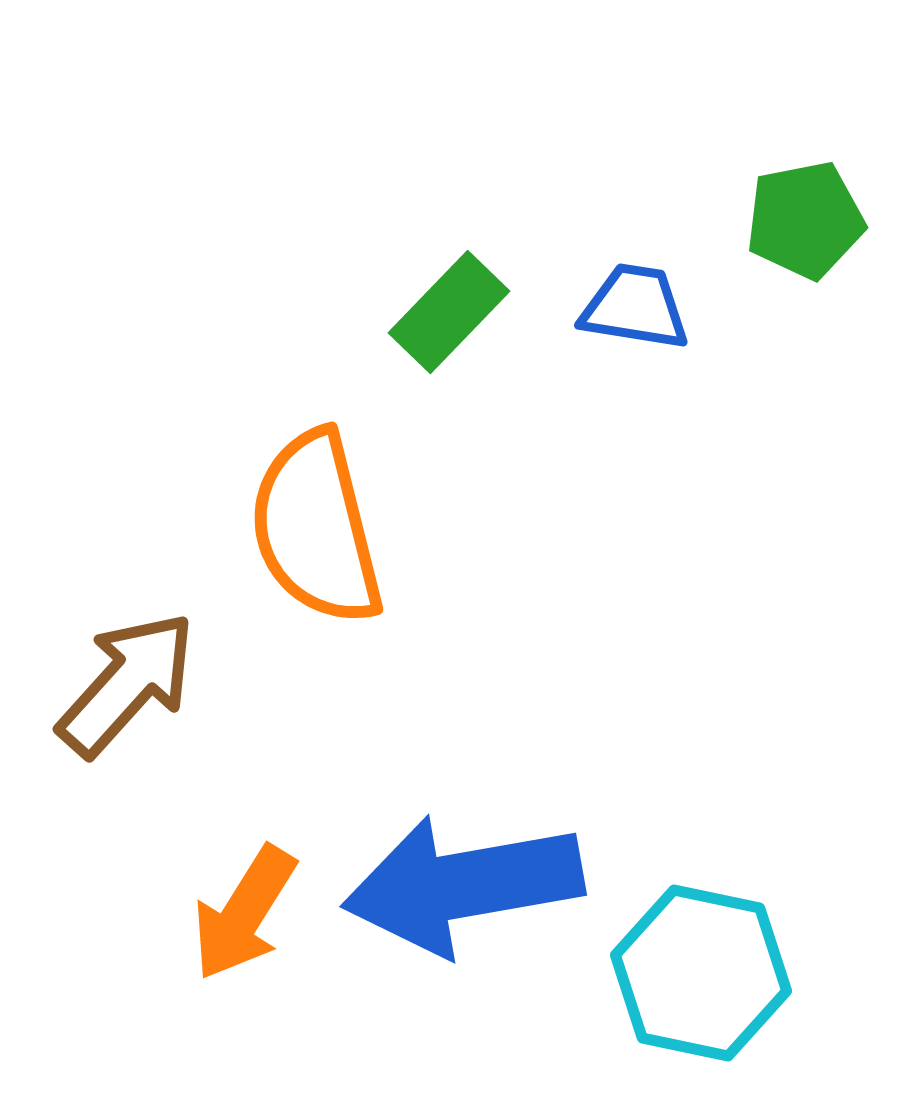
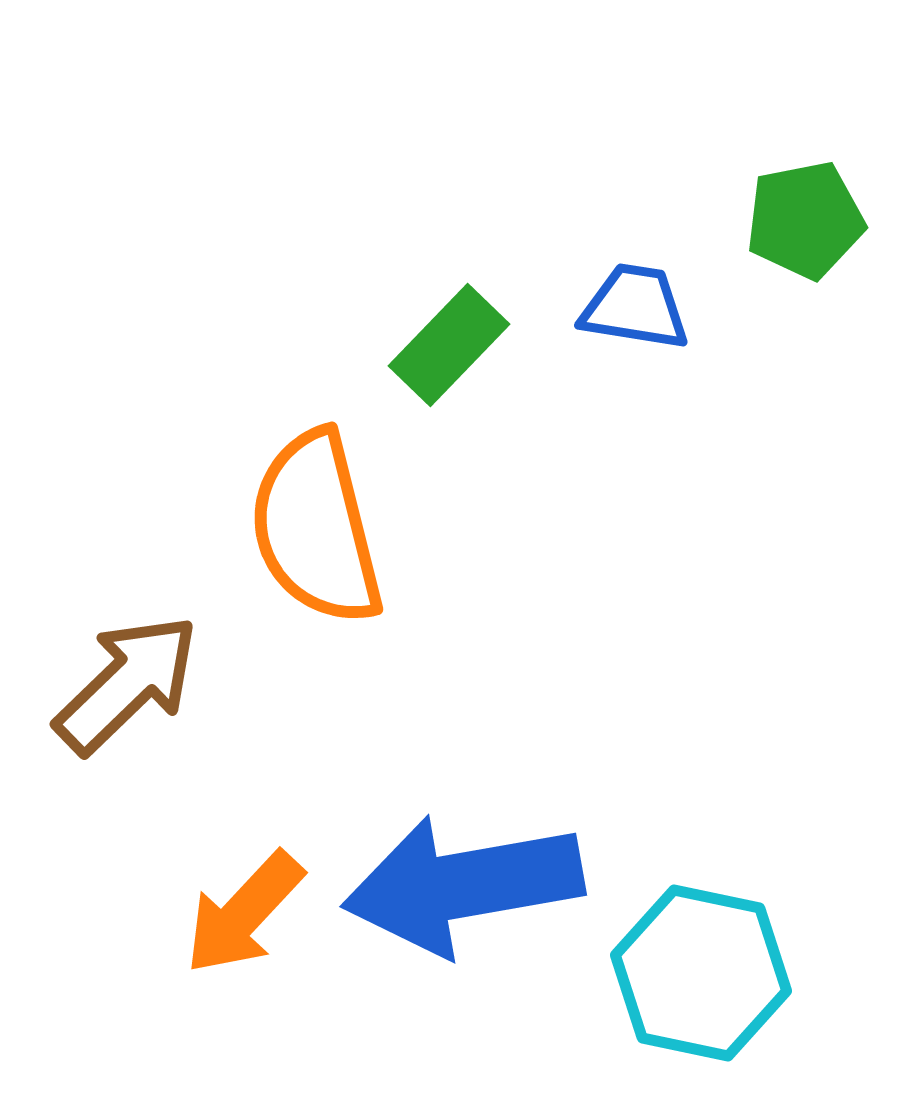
green rectangle: moved 33 px down
brown arrow: rotated 4 degrees clockwise
orange arrow: rotated 11 degrees clockwise
